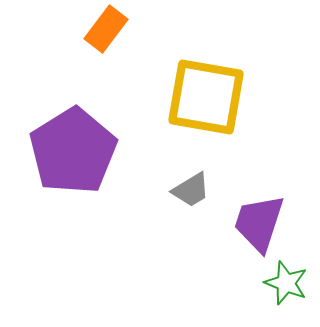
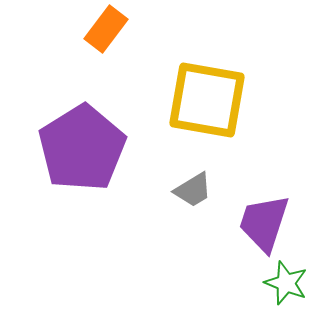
yellow square: moved 1 px right, 3 px down
purple pentagon: moved 9 px right, 3 px up
gray trapezoid: moved 2 px right
purple trapezoid: moved 5 px right
